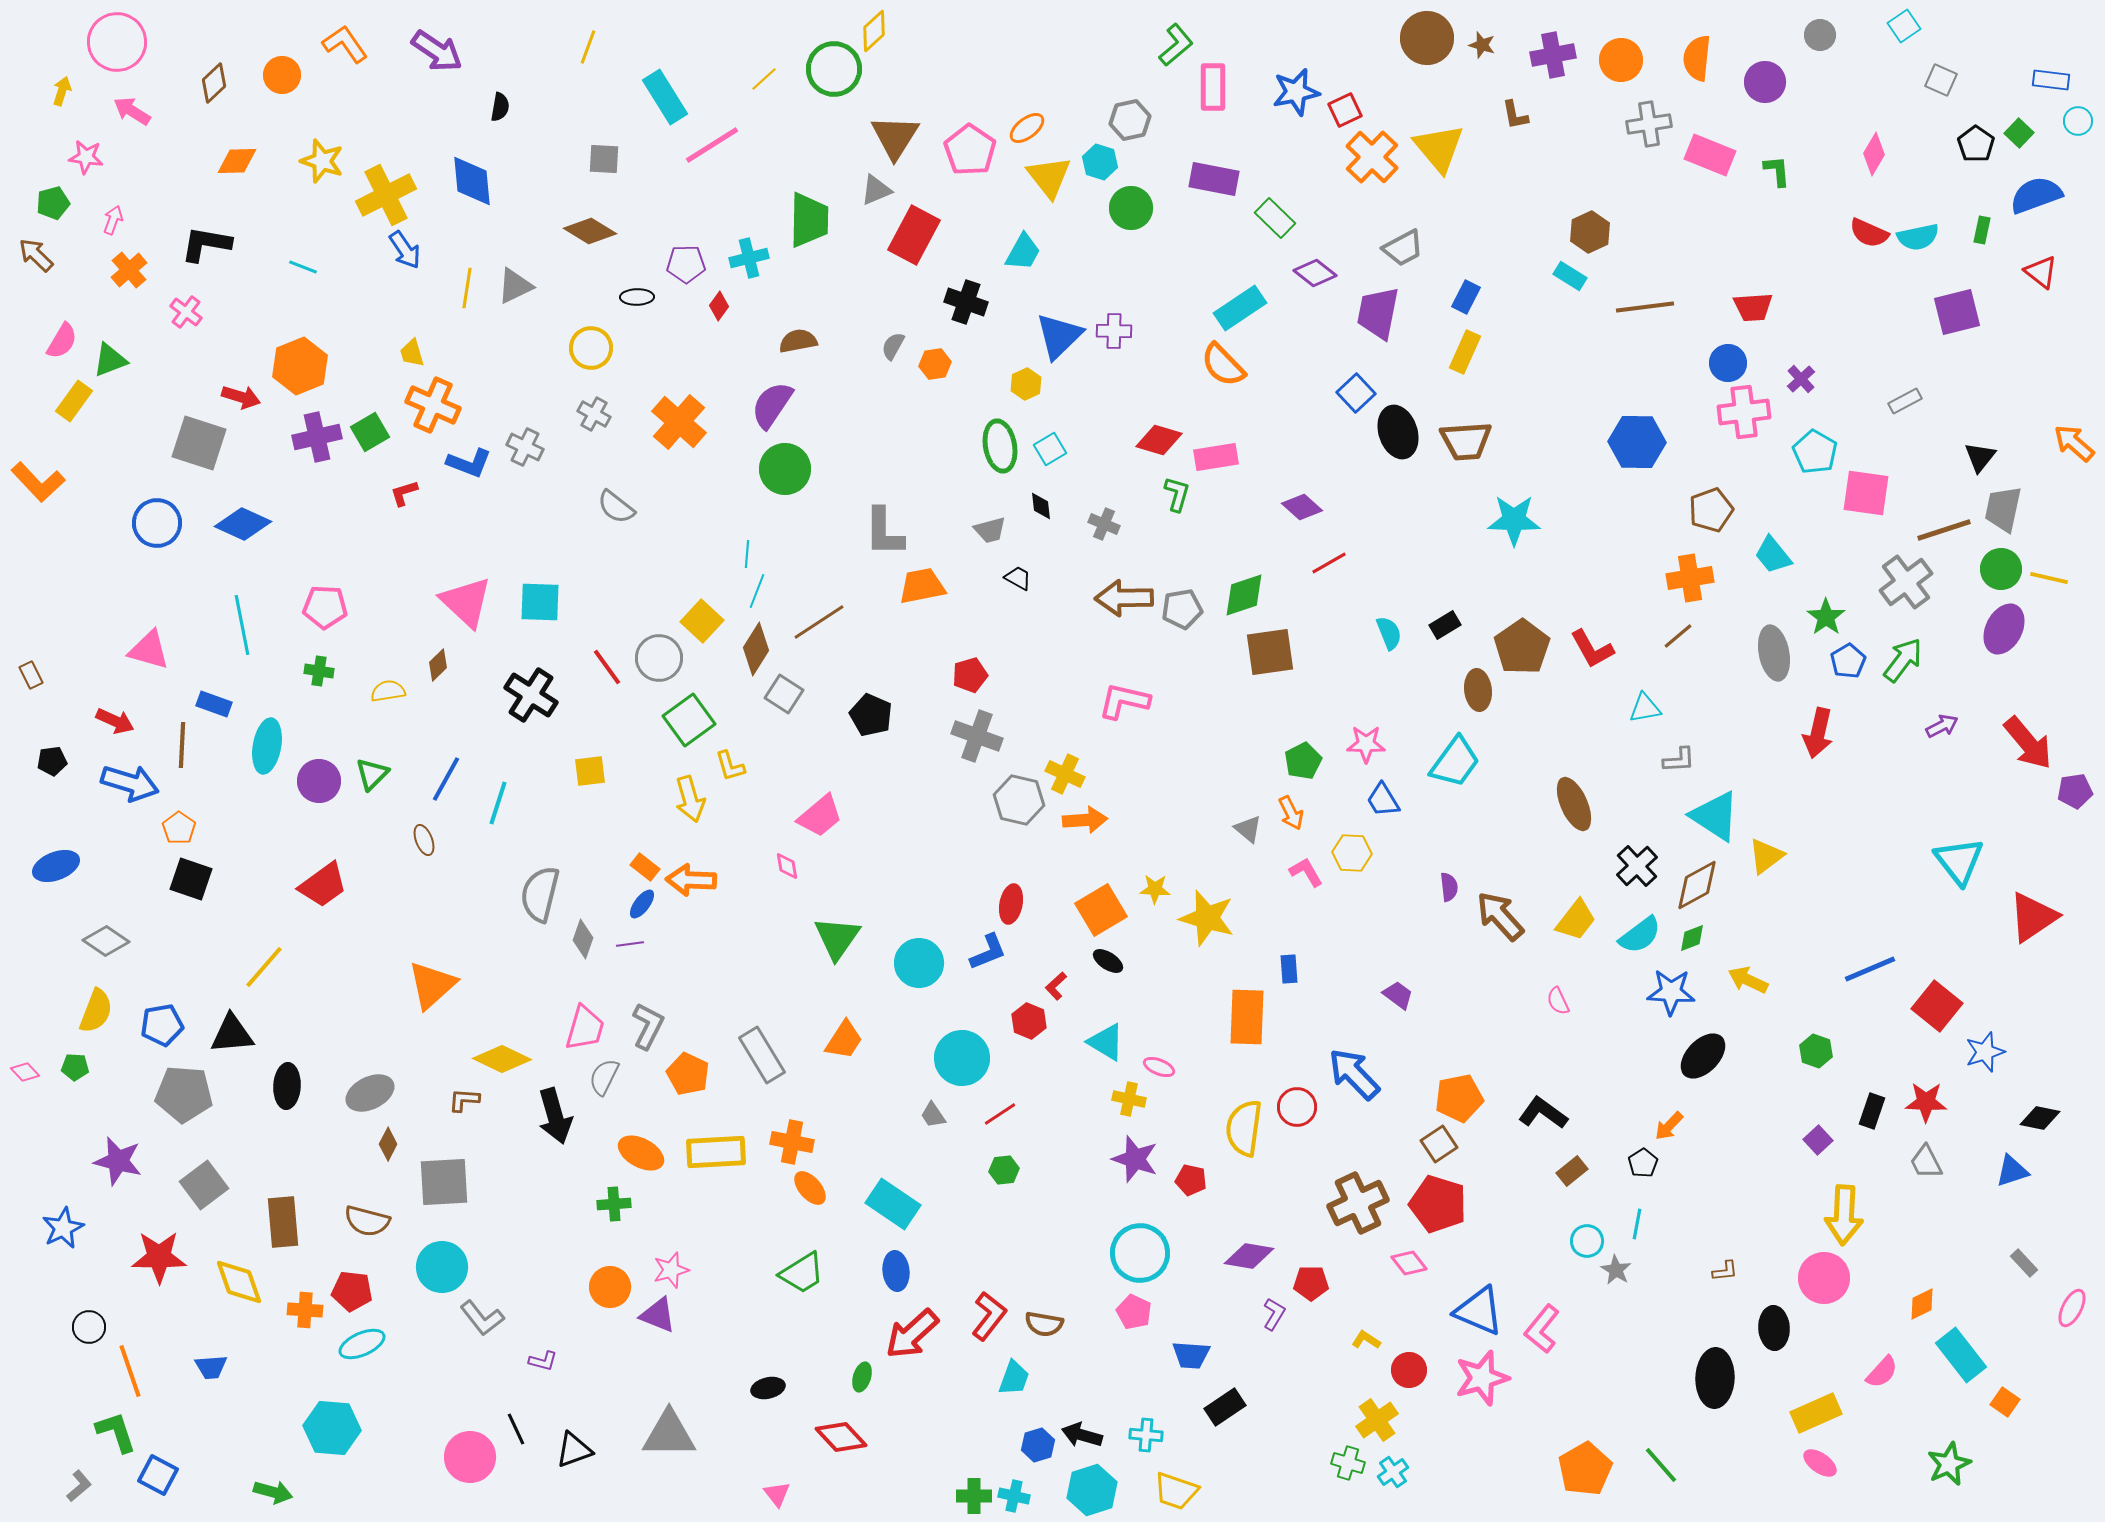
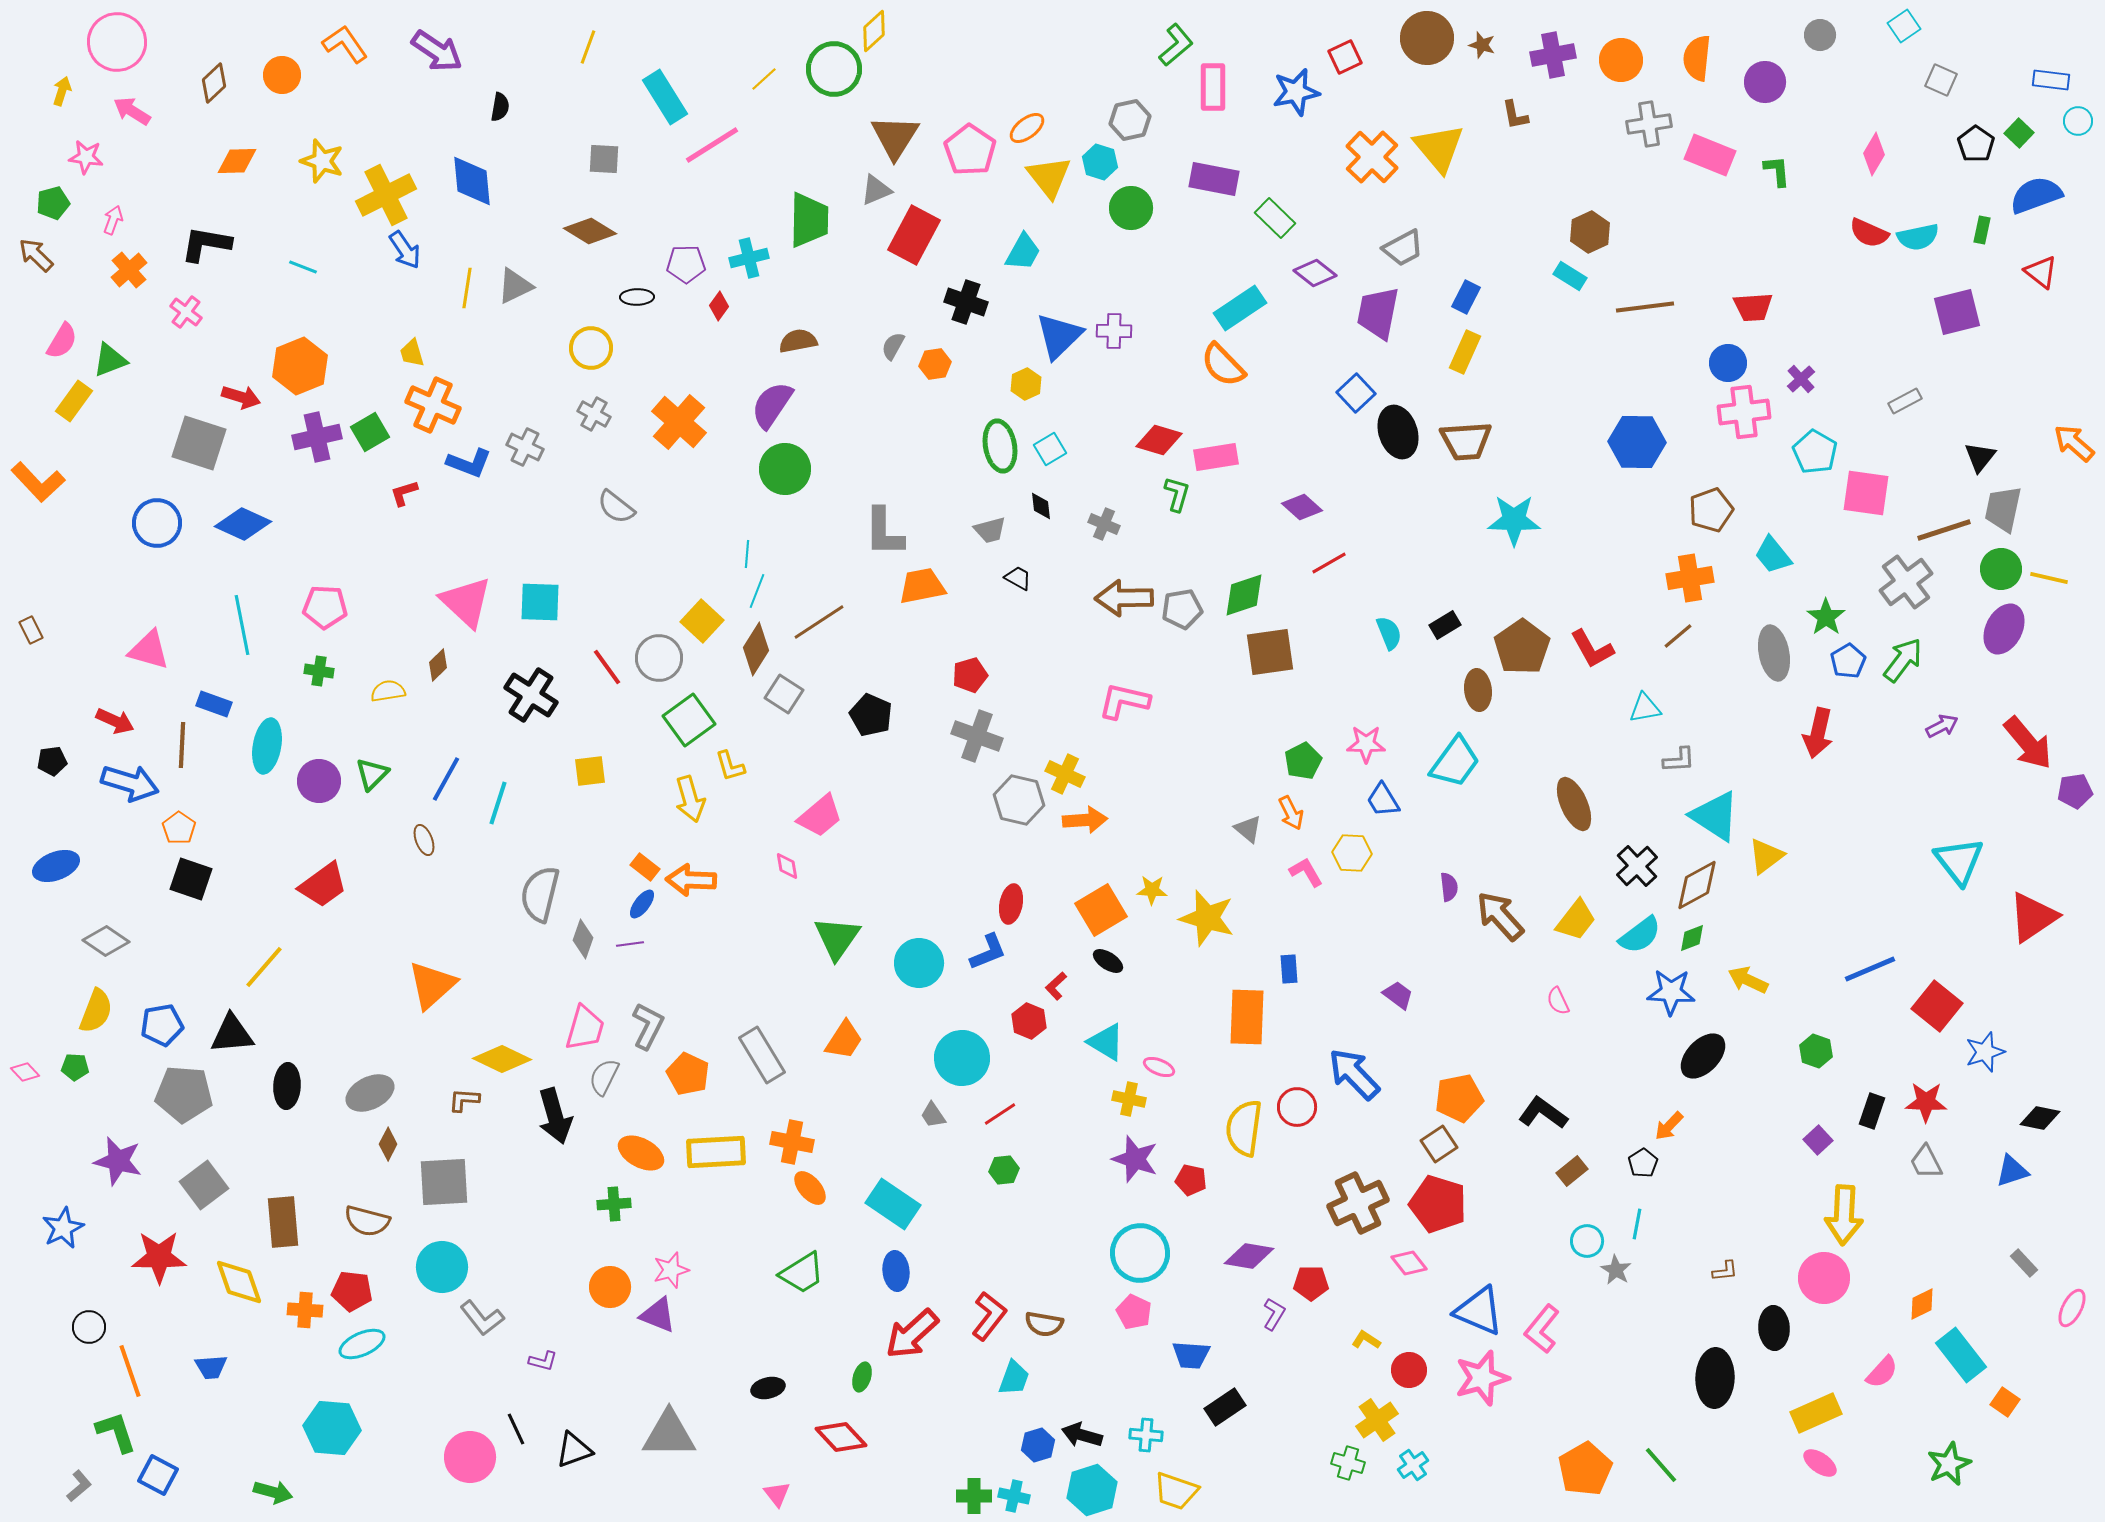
red square at (1345, 110): moved 53 px up
brown rectangle at (31, 675): moved 45 px up
yellow star at (1155, 889): moved 3 px left, 1 px down
cyan cross at (1393, 1472): moved 20 px right, 7 px up
